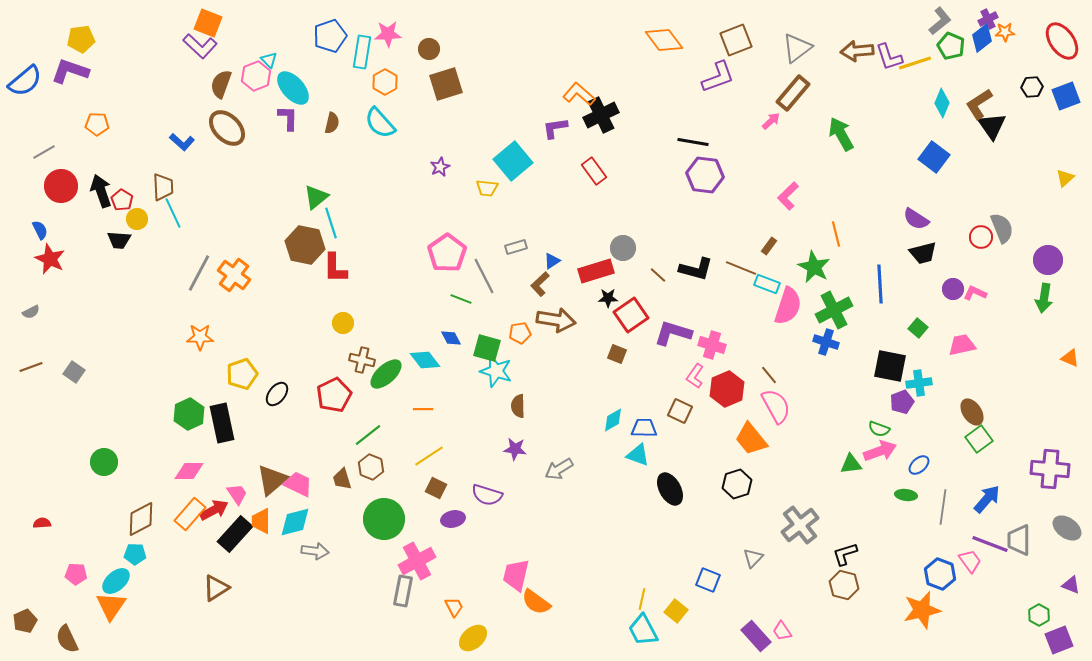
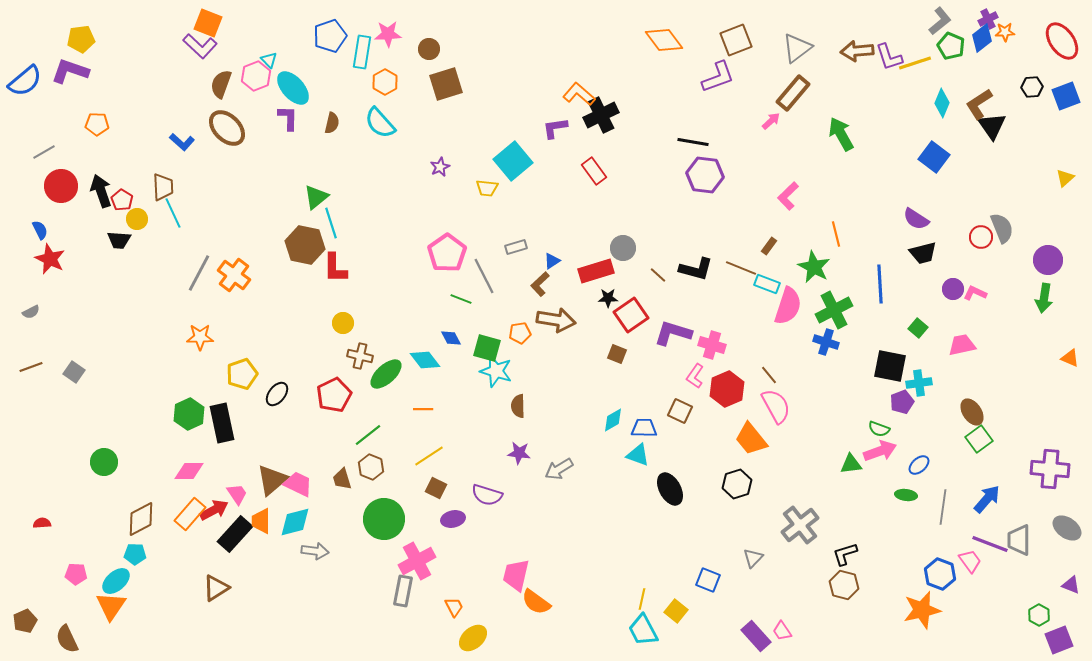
brown cross at (362, 360): moved 2 px left, 4 px up
purple star at (515, 449): moved 4 px right, 4 px down
